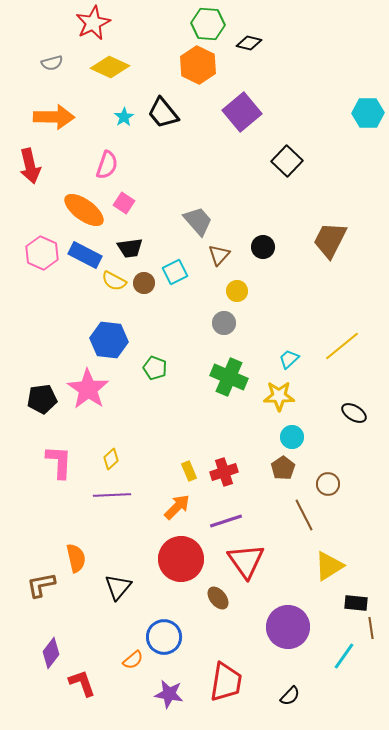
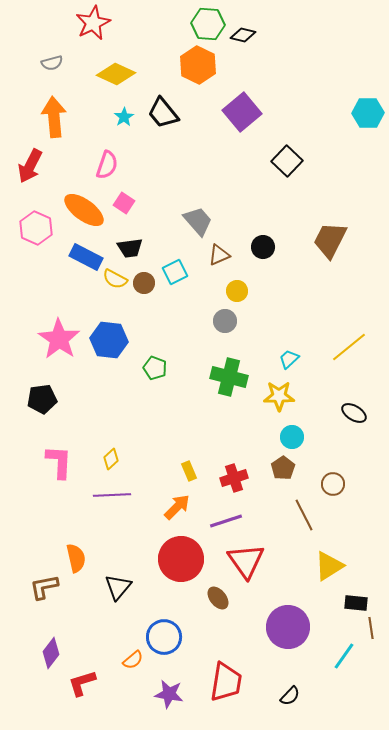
black diamond at (249, 43): moved 6 px left, 8 px up
yellow diamond at (110, 67): moved 6 px right, 7 px down
orange arrow at (54, 117): rotated 96 degrees counterclockwise
red arrow at (30, 166): rotated 40 degrees clockwise
pink hexagon at (42, 253): moved 6 px left, 25 px up
blue rectangle at (85, 255): moved 1 px right, 2 px down
brown triangle at (219, 255): rotated 25 degrees clockwise
yellow semicircle at (114, 281): moved 1 px right, 2 px up
gray circle at (224, 323): moved 1 px right, 2 px up
yellow line at (342, 346): moved 7 px right, 1 px down
green cross at (229, 377): rotated 9 degrees counterclockwise
pink star at (88, 389): moved 29 px left, 50 px up
red cross at (224, 472): moved 10 px right, 6 px down
brown circle at (328, 484): moved 5 px right
brown L-shape at (41, 585): moved 3 px right, 2 px down
red L-shape at (82, 683): rotated 88 degrees counterclockwise
